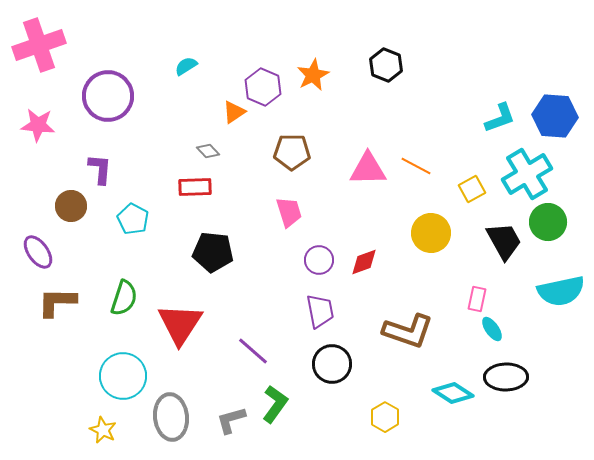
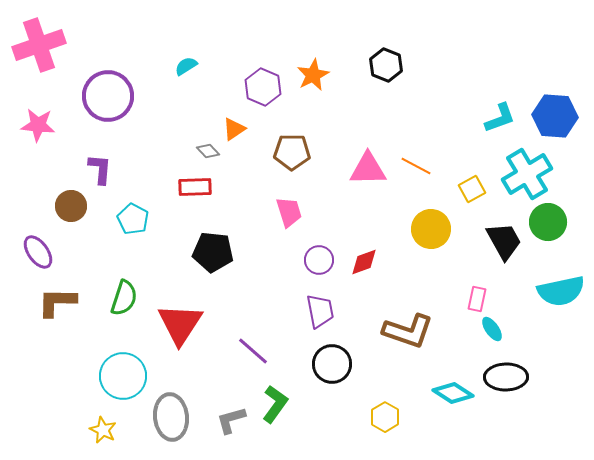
orange triangle at (234, 112): moved 17 px down
yellow circle at (431, 233): moved 4 px up
